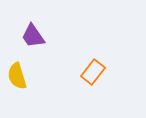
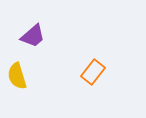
purple trapezoid: rotated 96 degrees counterclockwise
